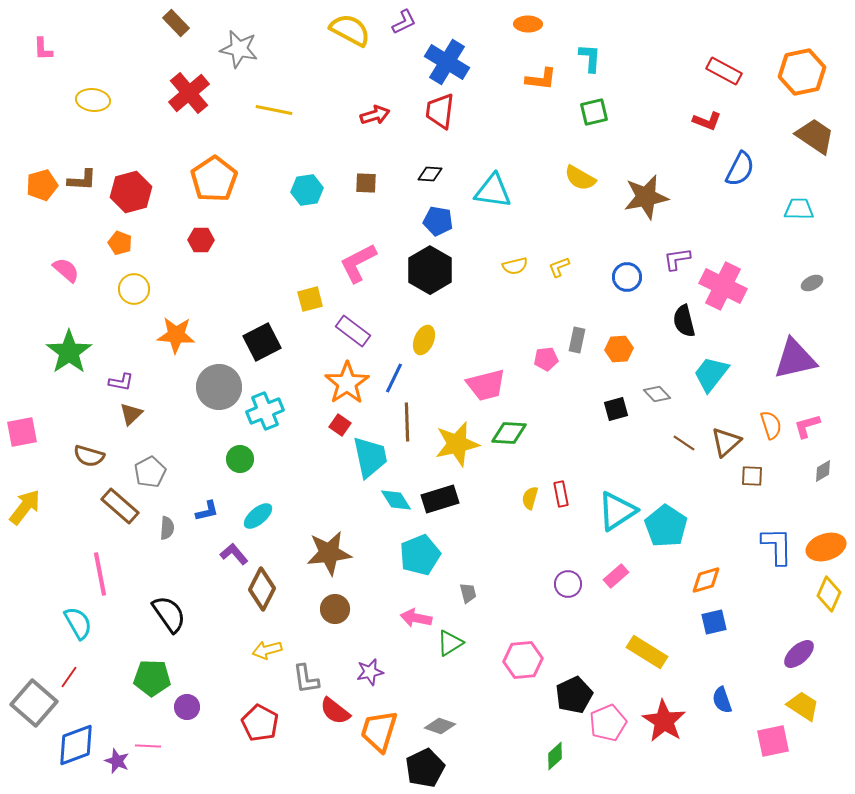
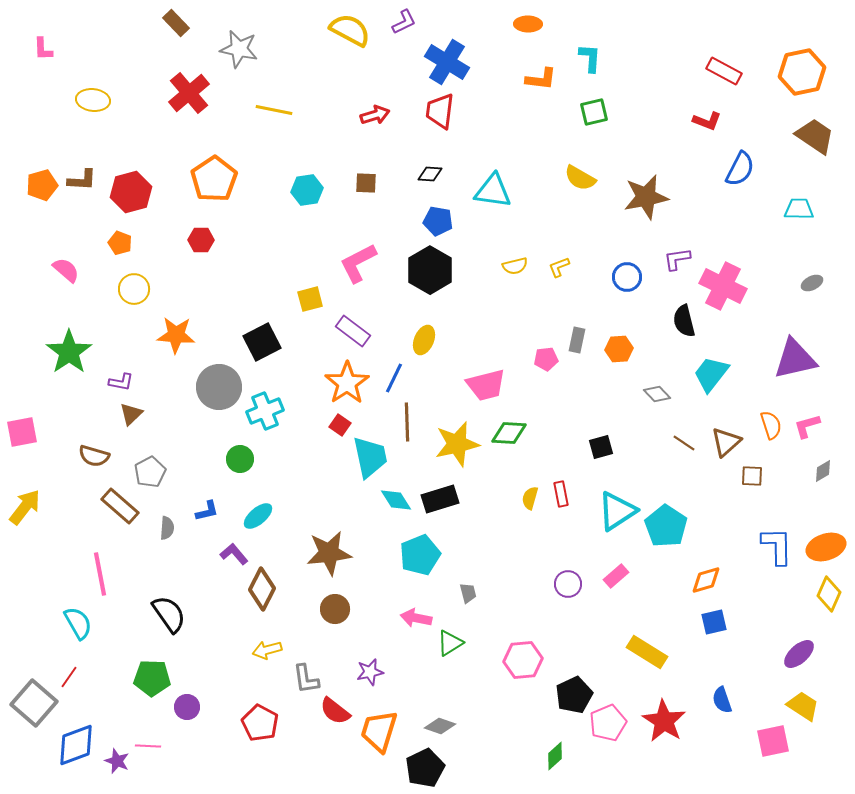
black square at (616, 409): moved 15 px left, 38 px down
brown semicircle at (89, 456): moved 5 px right
